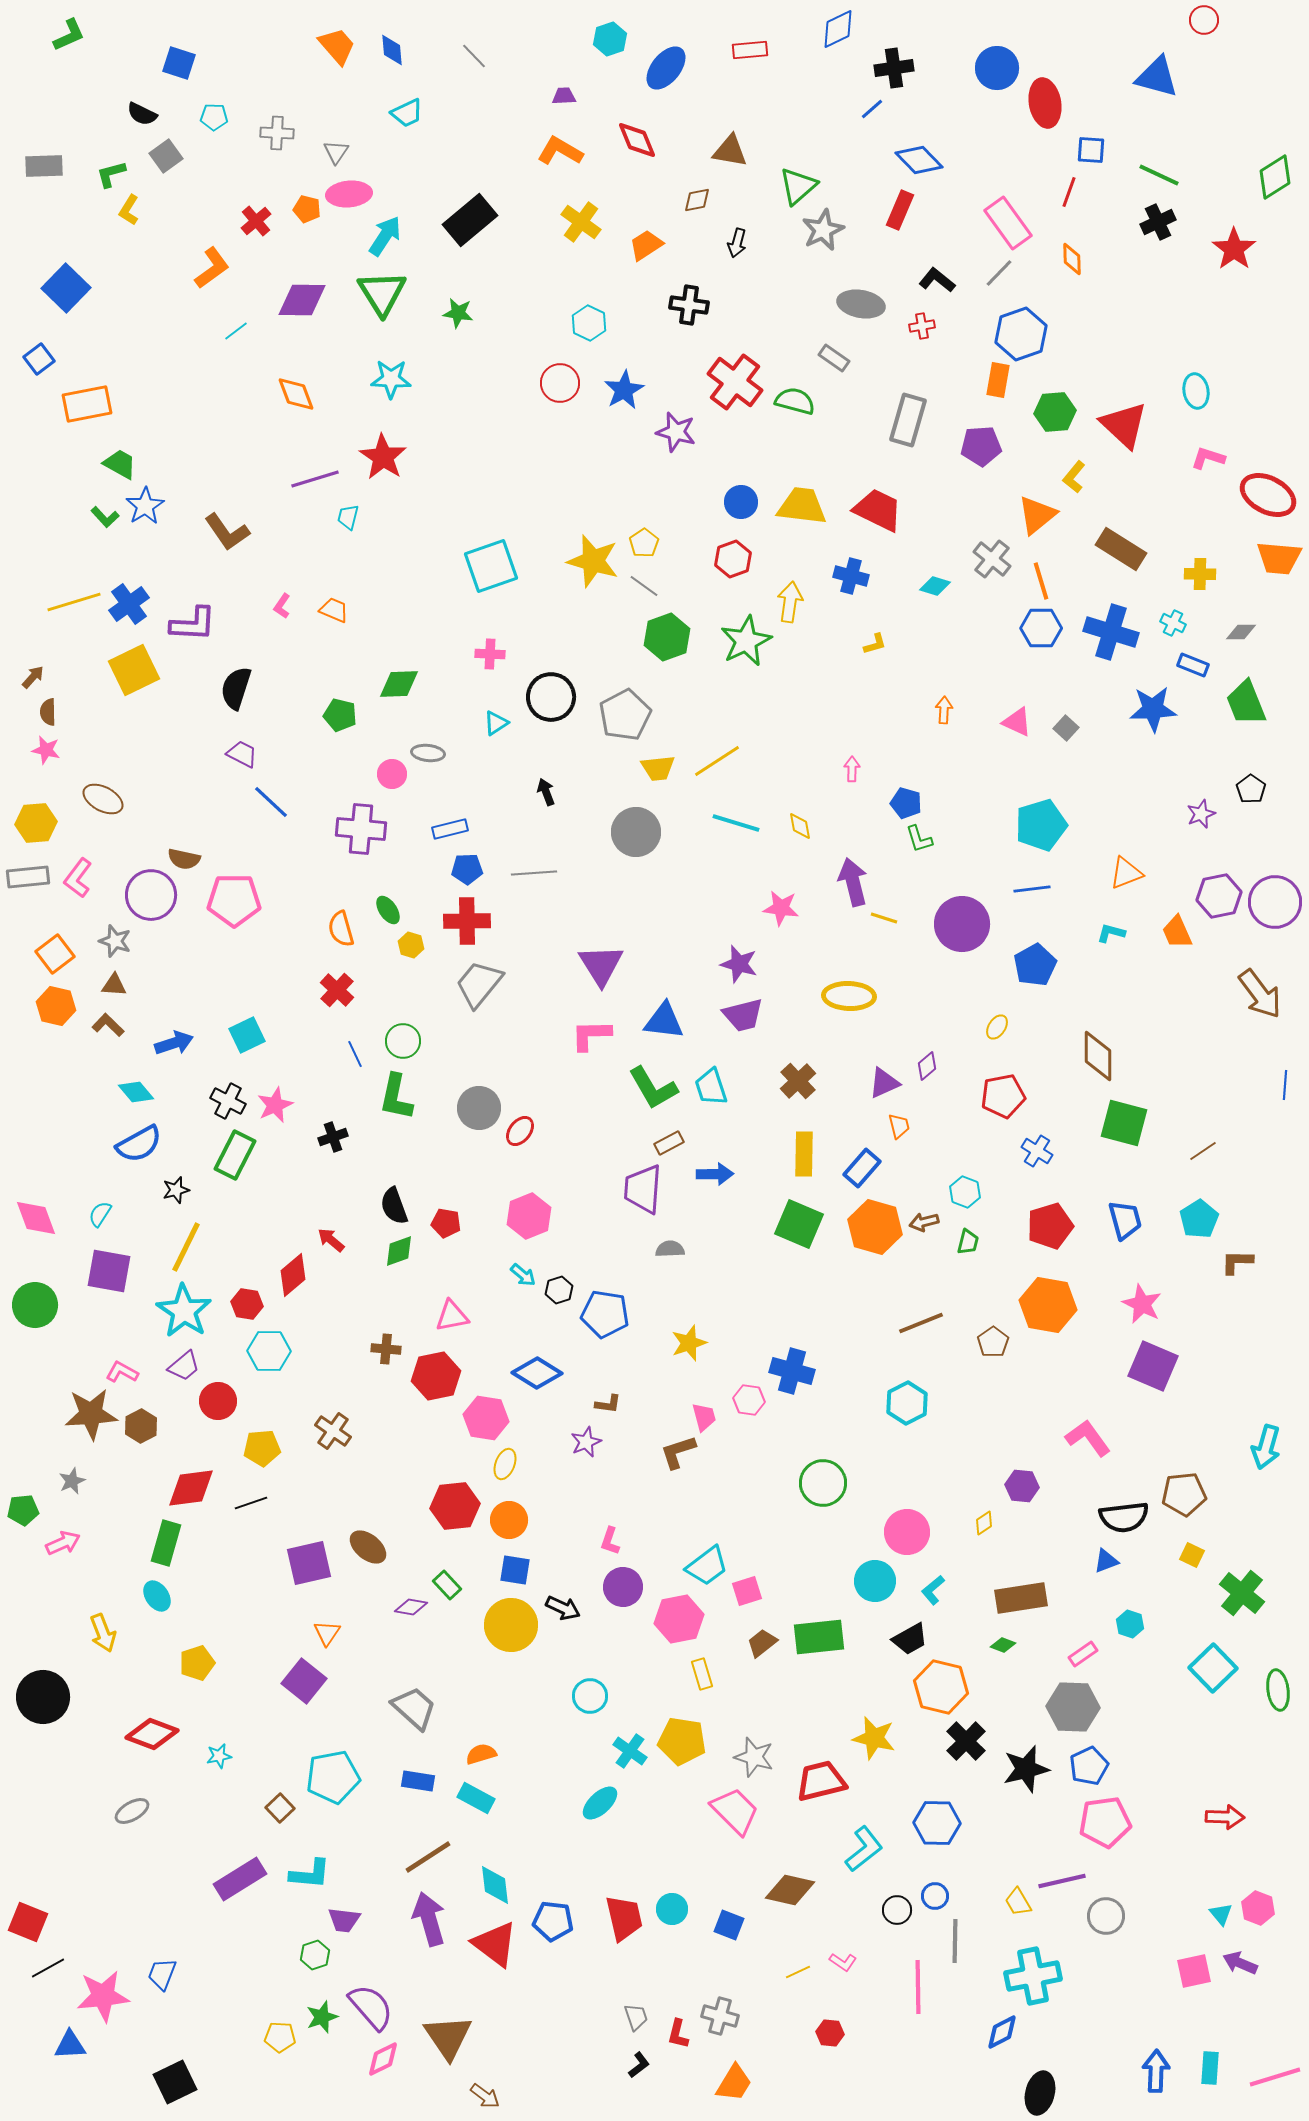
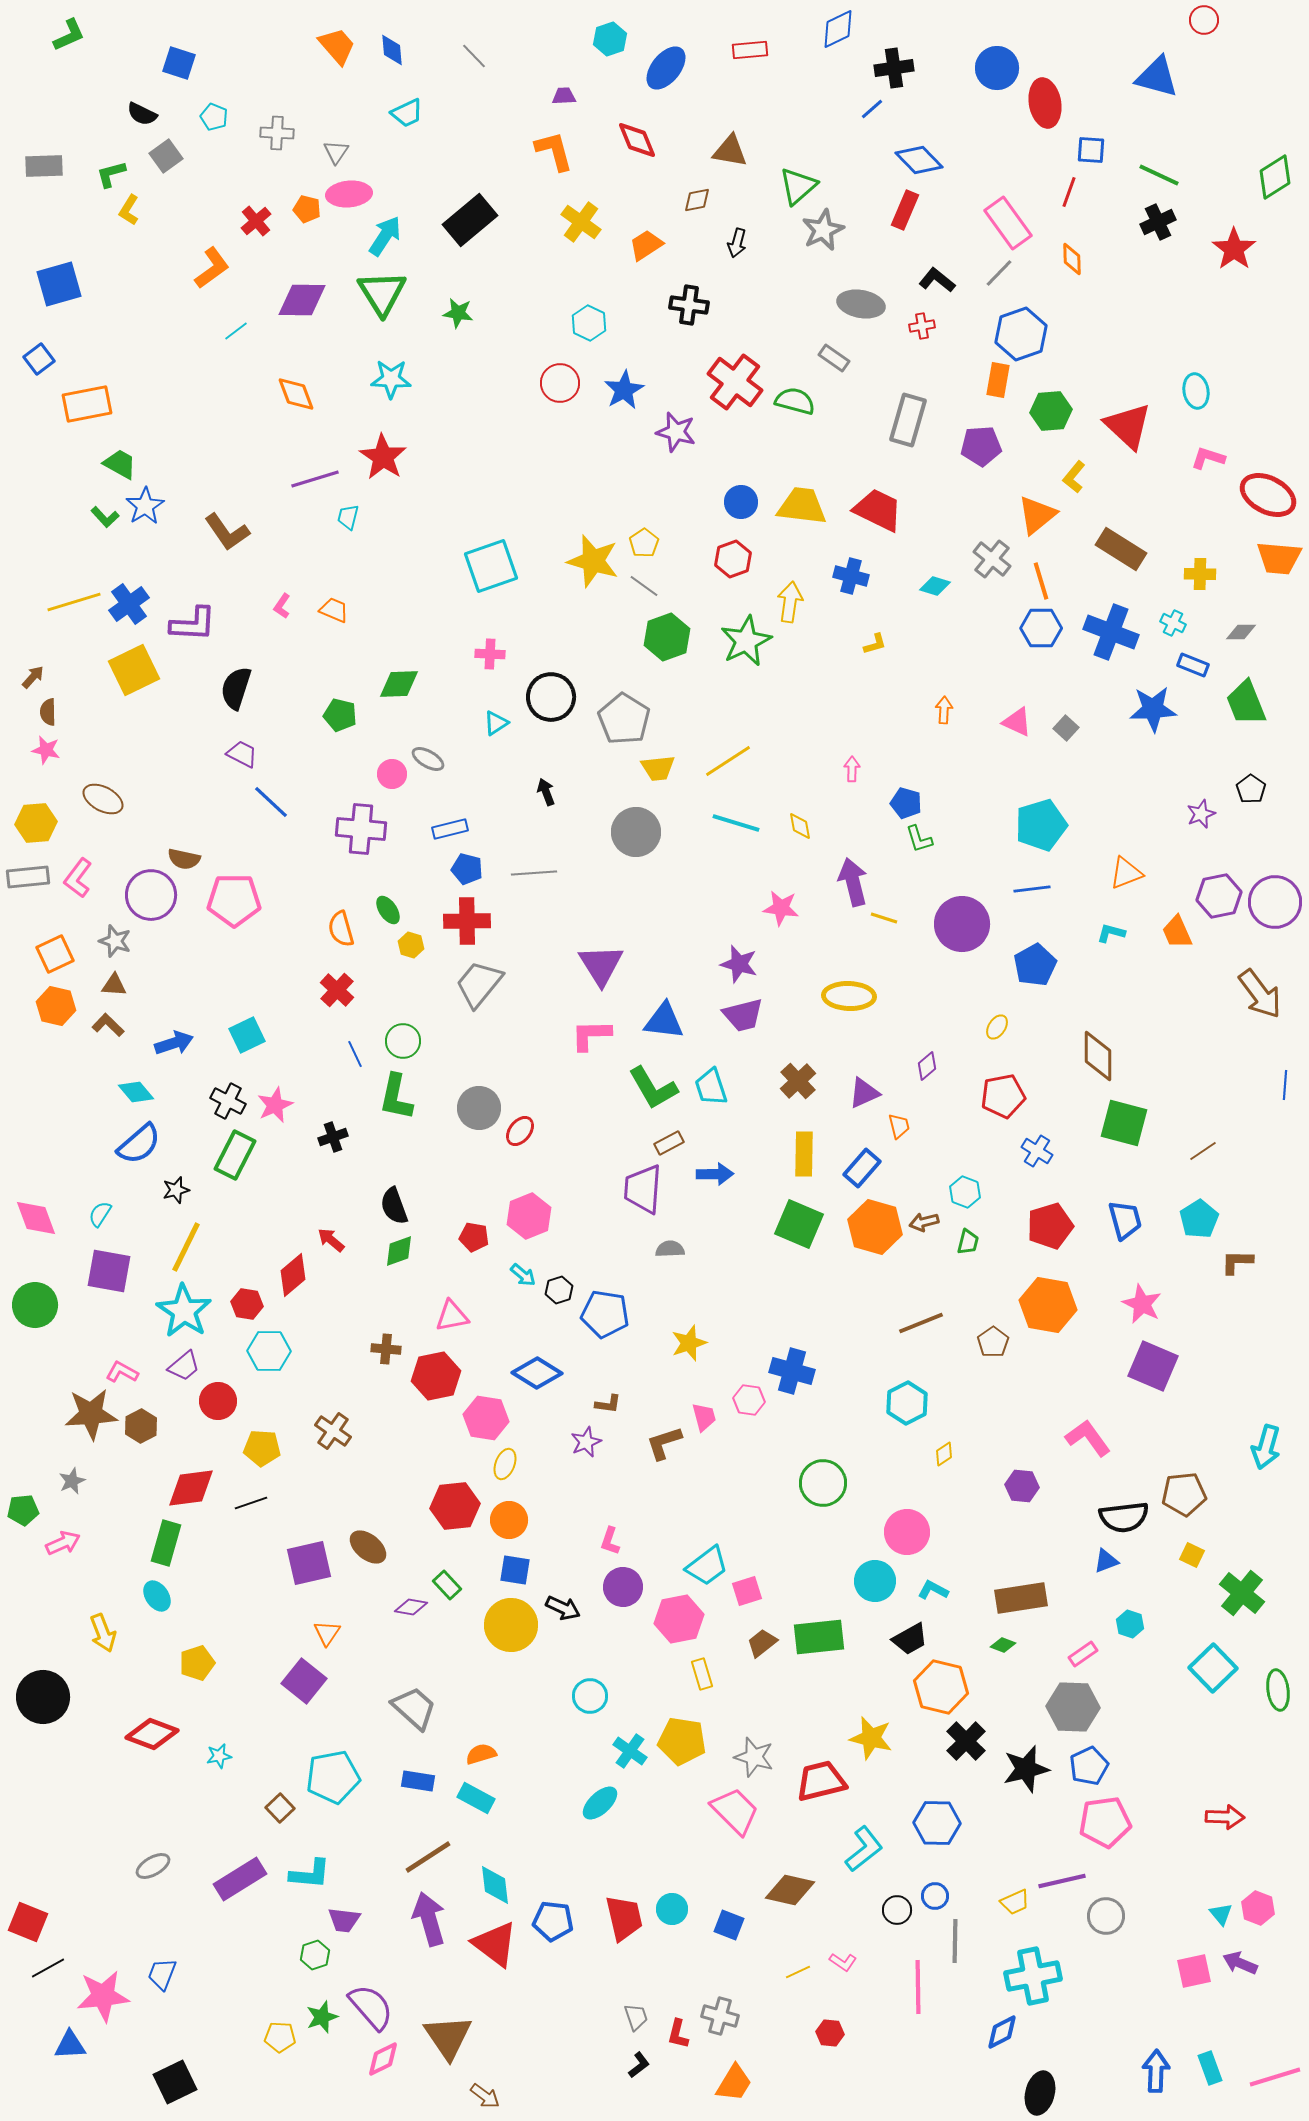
cyan pentagon at (214, 117): rotated 20 degrees clockwise
orange L-shape at (560, 151): moved 6 px left; rotated 45 degrees clockwise
red rectangle at (900, 210): moved 5 px right
blue square at (66, 288): moved 7 px left, 4 px up; rotated 30 degrees clockwise
green hexagon at (1055, 412): moved 4 px left, 1 px up
red triangle at (1124, 425): moved 4 px right, 1 px down
blue cross at (1111, 632): rotated 4 degrees clockwise
gray pentagon at (625, 715): moved 1 px left, 4 px down; rotated 12 degrees counterclockwise
gray ellipse at (428, 753): moved 6 px down; rotated 24 degrees clockwise
yellow line at (717, 761): moved 11 px right
blue pentagon at (467, 869): rotated 16 degrees clockwise
orange square at (55, 954): rotated 12 degrees clockwise
purple triangle at (884, 1083): moved 20 px left, 10 px down
blue semicircle at (139, 1144): rotated 12 degrees counterclockwise
red pentagon at (446, 1223): moved 28 px right, 14 px down
yellow pentagon at (262, 1448): rotated 9 degrees clockwise
brown L-shape at (678, 1452): moved 14 px left, 9 px up
yellow diamond at (984, 1523): moved 40 px left, 69 px up
cyan L-shape at (933, 1590): rotated 68 degrees clockwise
yellow star at (874, 1738): moved 3 px left
gray ellipse at (132, 1811): moved 21 px right, 55 px down
yellow trapezoid at (1018, 1902): moved 3 px left; rotated 84 degrees counterclockwise
cyan rectangle at (1210, 2068): rotated 24 degrees counterclockwise
